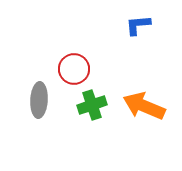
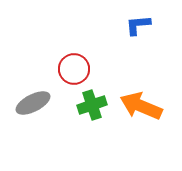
gray ellipse: moved 6 px left, 3 px down; rotated 60 degrees clockwise
orange arrow: moved 3 px left
